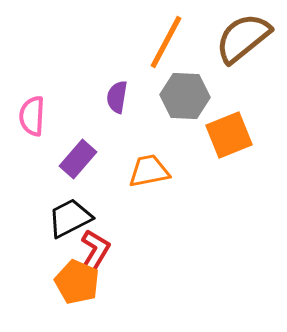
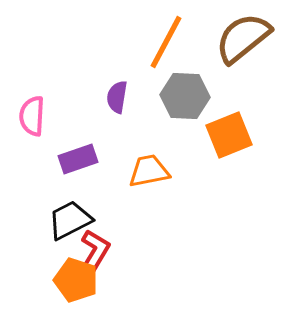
purple rectangle: rotated 30 degrees clockwise
black trapezoid: moved 2 px down
orange pentagon: moved 1 px left, 2 px up; rotated 6 degrees counterclockwise
